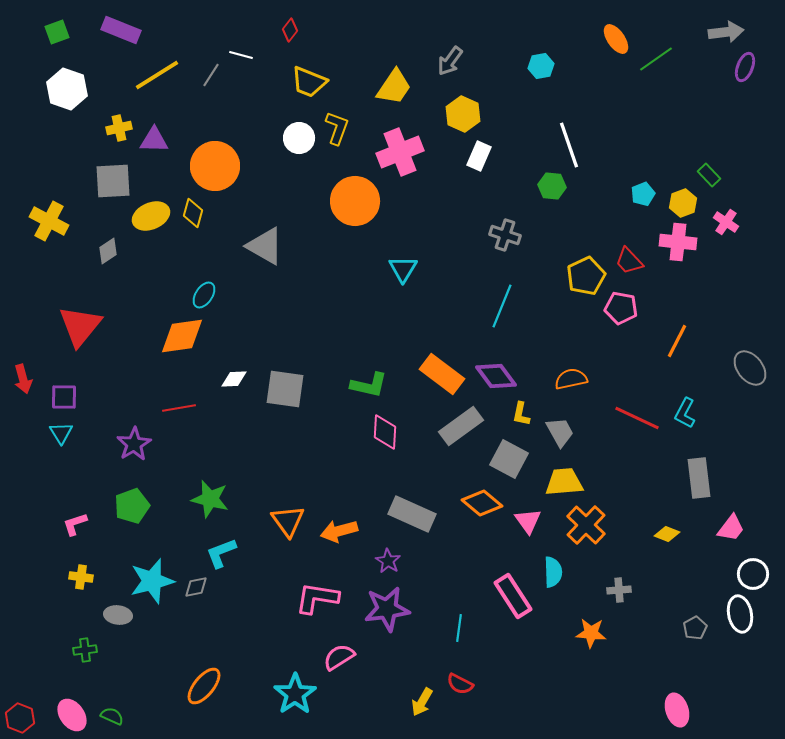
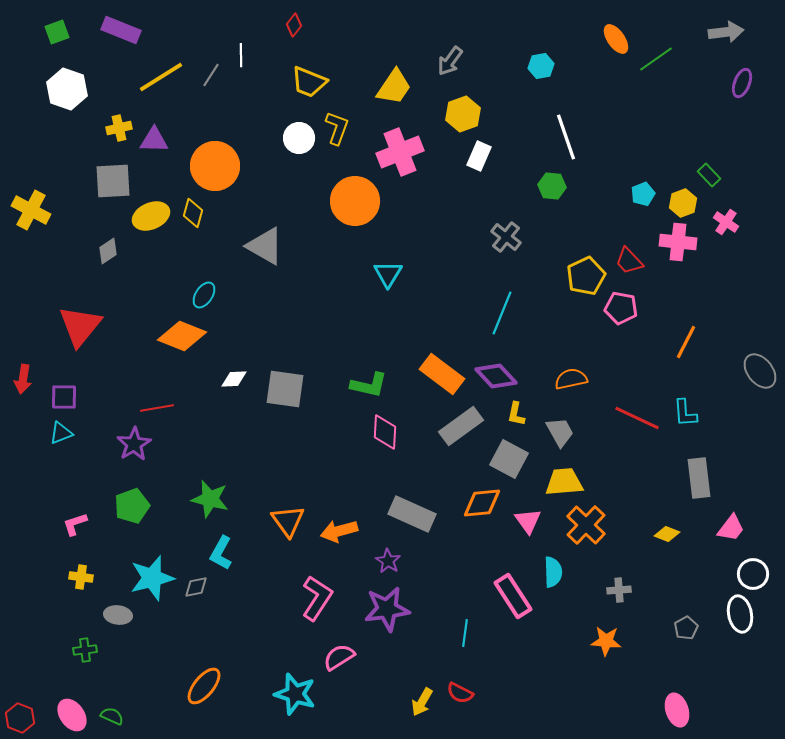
red diamond at (290, 30): moved 4 px right, 5 px up
white line at (241, 55): rotated 75 degrees clockwise
purple ellipse at (745, 67): moved 3 px left, 16 px down
yellow line at (157, 75): moved 4 px right, 2 px down
yellow hexagon at (463, 114): rotated 16 degrees clockwise
white line at (569, 145): moved 3 px left, 8 px up
yellow cross at (49, 221): moved 18 px left, 11 px up
gray cross at (505, 235): moved 1 px right, 2 px down; rotated 20 degrees clockwise
cyan triangle at (403, 269): moved 15 px left, 5 px down
cyan line at (502, 306): moved 7 px down
orange diamond at (182, 336): rotated 30 degrees clockwise
orange line at (677, 341): moved 9 px right, 1 px down
gray ellipse at (750, 368): moved 10 px right, 3 px down
purple diamond at (496, 376): rotated 6 degrees counterclockwise
red arrow at (23, 379): rotated 24 degrees clockwise
red line at (179, 408): moved 22 px left
cyan L-shape at (685, 413): rotated 32 degrees counterclockwise
yellow L-shape at (521, 414): moved 5 px left
cyan triangle at (61, 433): rotated 40 degrees clockwise
orange diamond at (482, 503): rotated 45 degrees counterclockwise
cyan L-shape at (221, 553): rotated 40 degrees counterclockwise
cyan star at (152, 581): moved 3 px up
pink L-shape at (317, 598): rotated 114 degrees clockwise
cyan line at (459, 628): moved 6 px right, 5 px down
gray pentagon at (695, 628): moved 9 px left
orange star at (591, 633): moved 15 px right, 8 px down
red semicircle at (460, 684): moved 9 px down
cyan star at (295, 694): rotated 21 degrees counterclockwise
